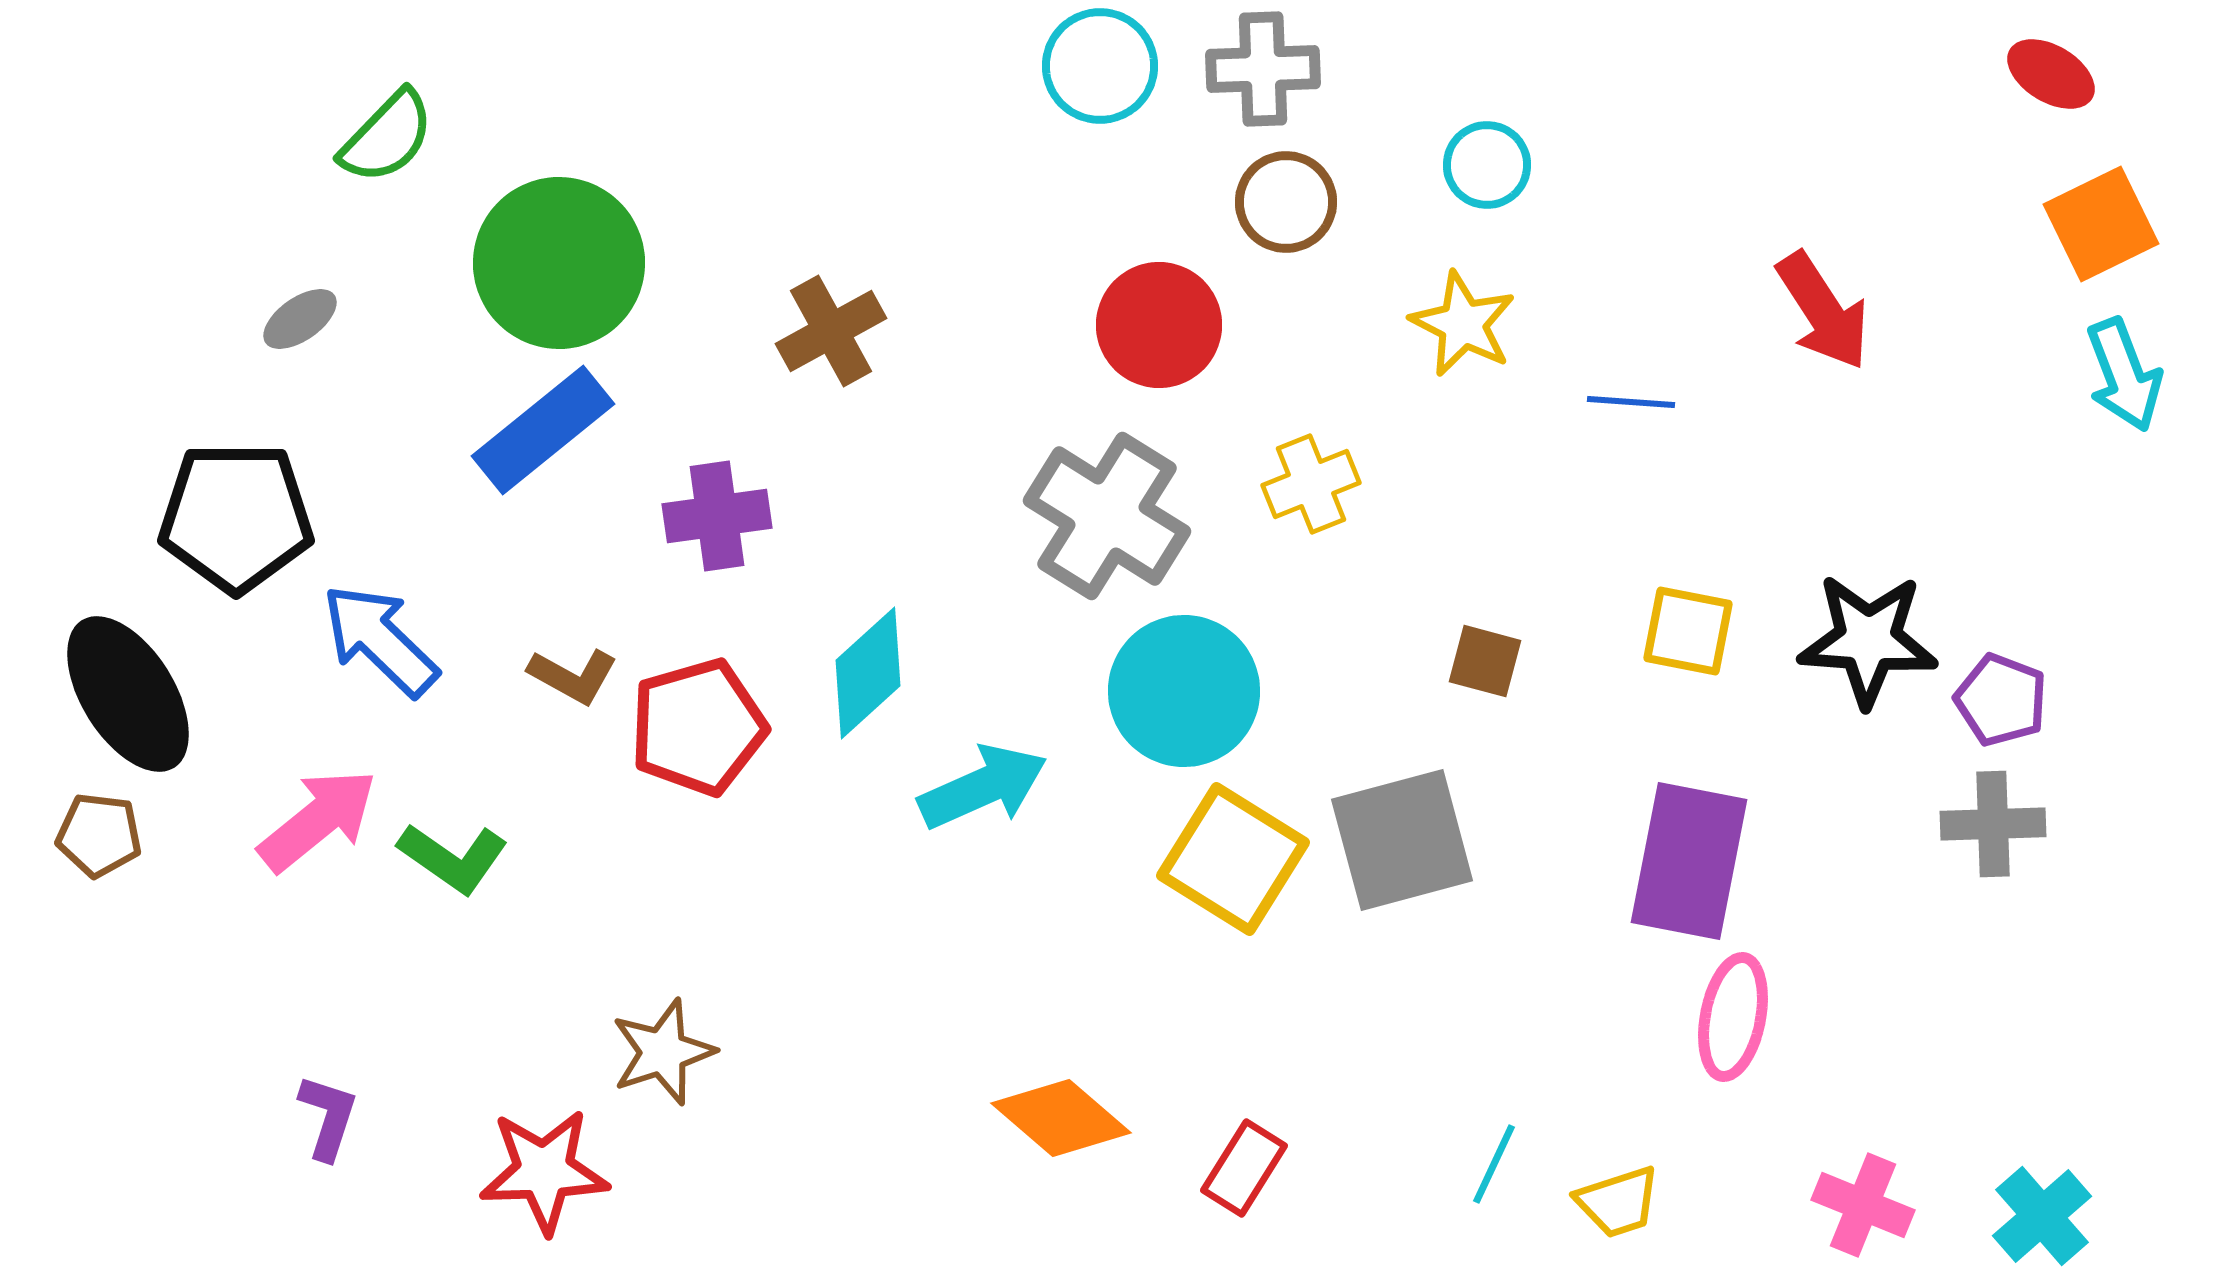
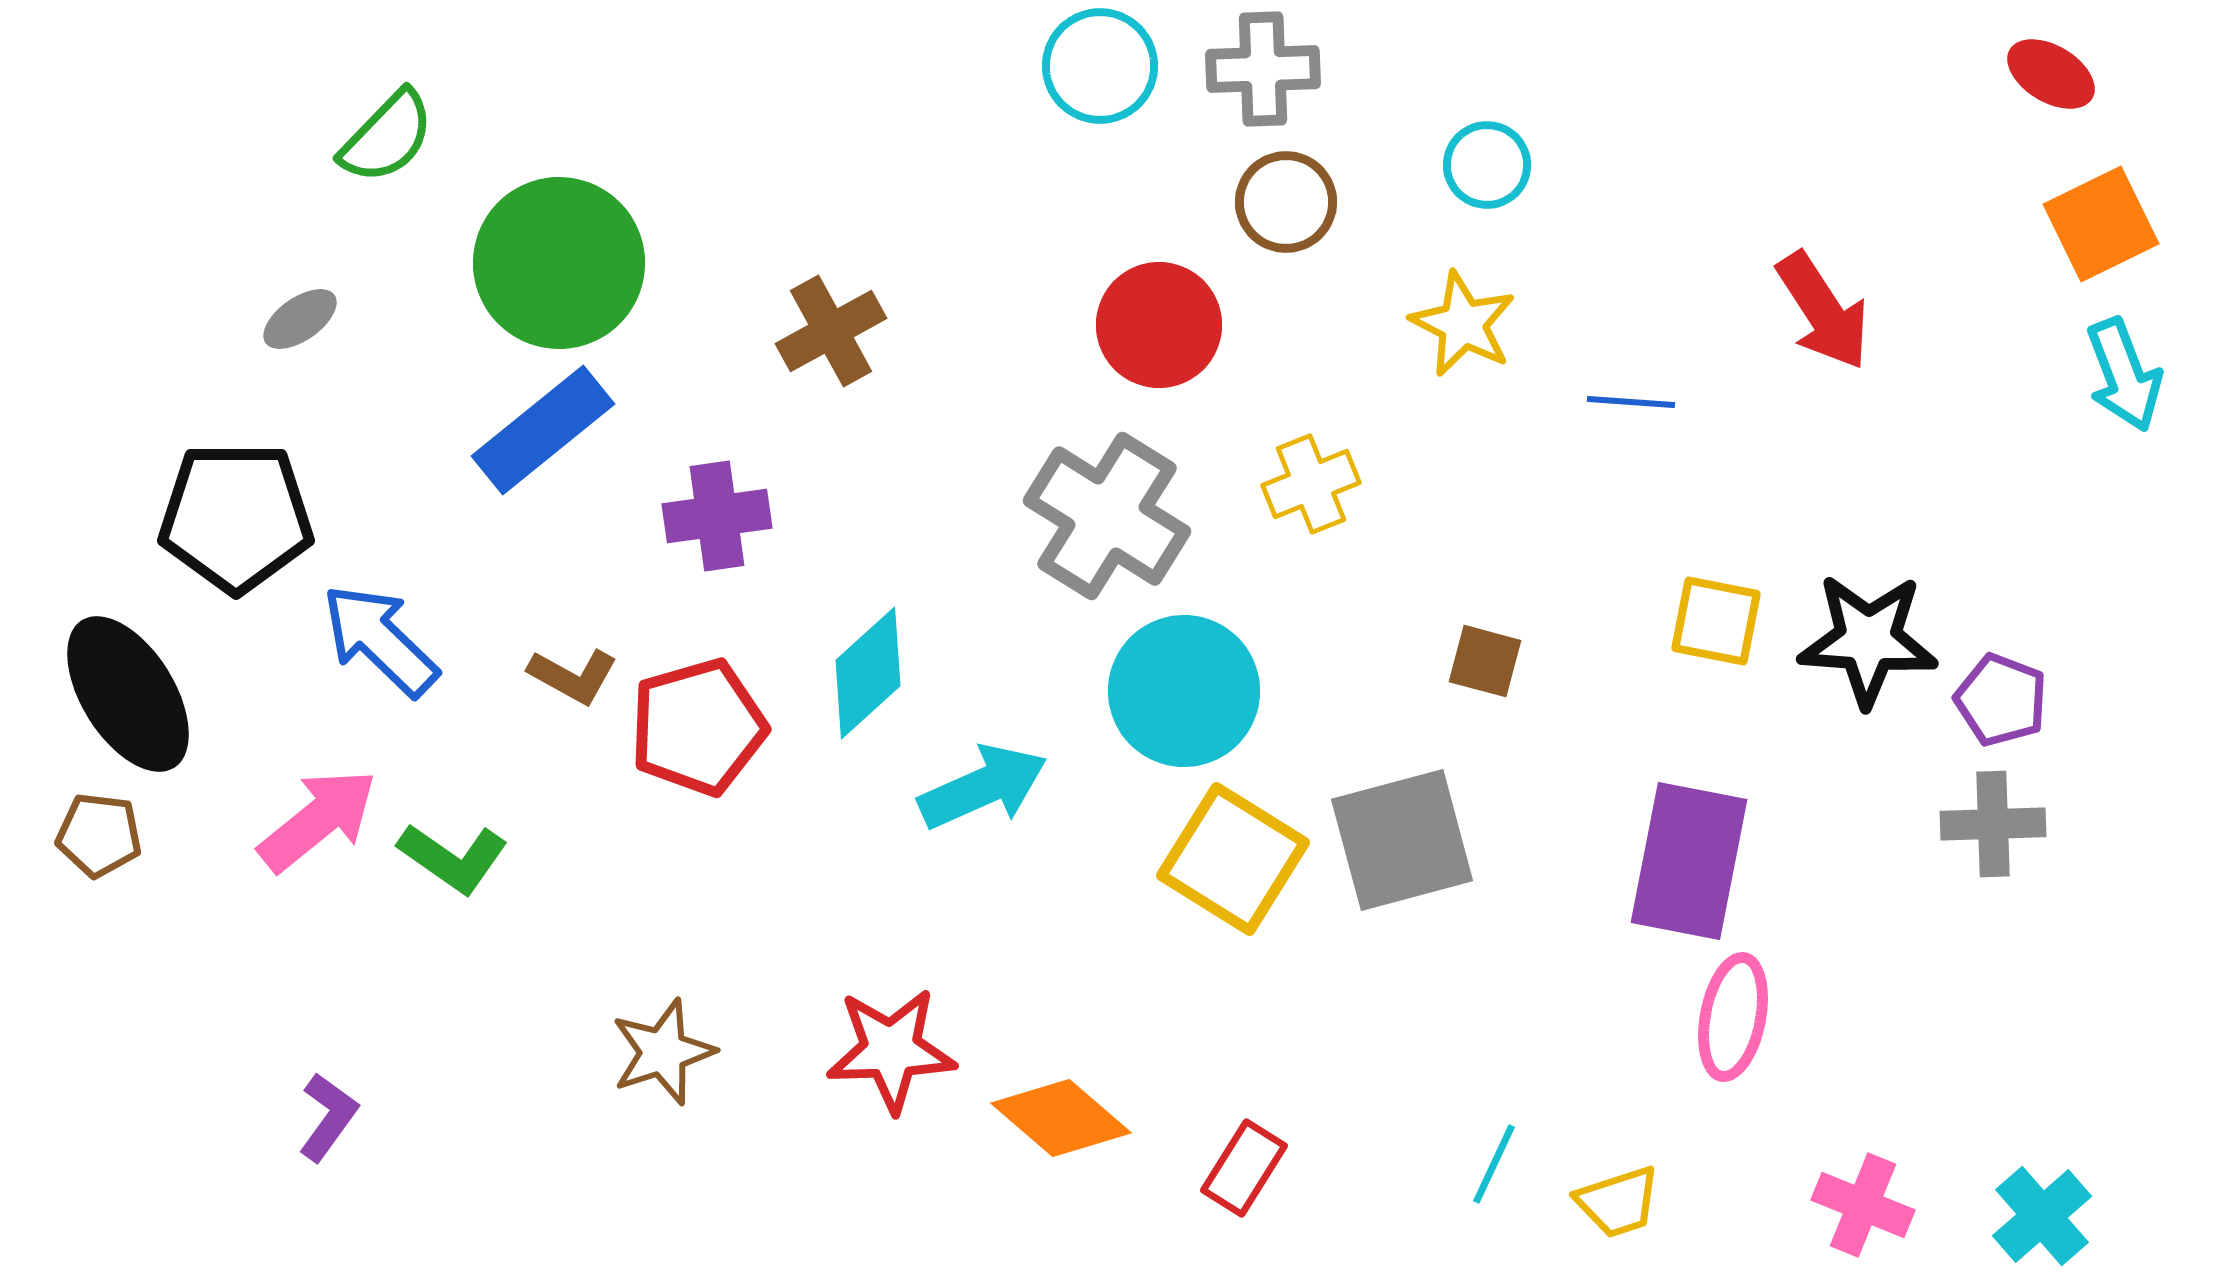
yellow square at (1688, 631): moved 28 px right, 10 px up
purple L-shape at (328, 1117): rotated 18 degrees clockwise
red star at (544, 1171): moved 347 px right, 121 px up
